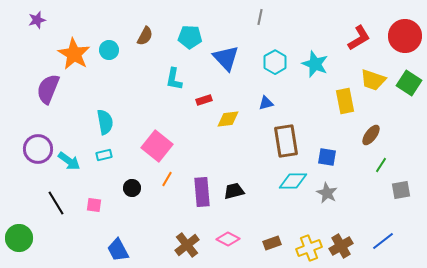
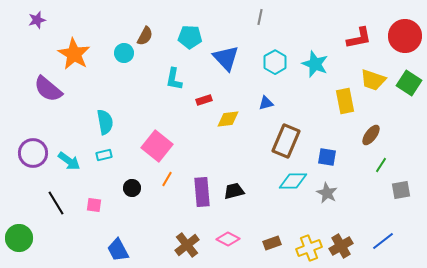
red L-shape at (359, 38): rotated 20 degrees clockwise
cyan circle at (109, 50): moved 15 px right, 3 px down
purple semicircle at (48, 89): rotated 72 degrees counterclockwise
brown rectangle at (286, 141): rotated 32 degrees clockwise
purple circle at (38, 149): moved 5 px left, 4 px down
